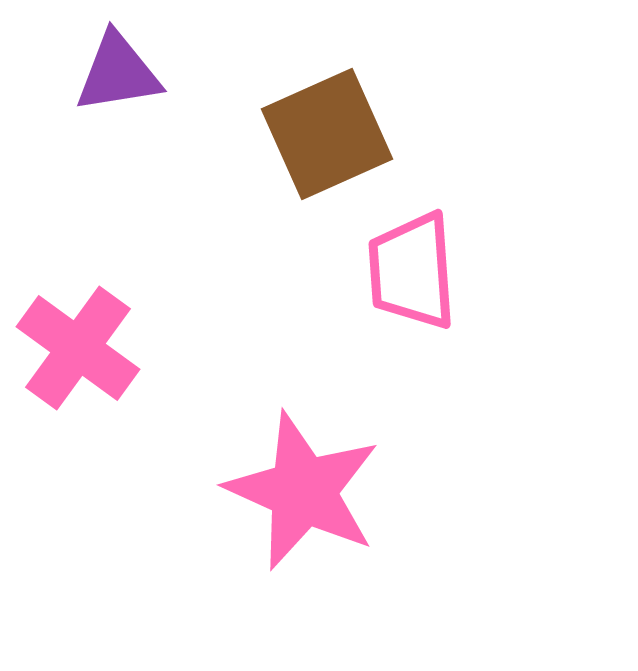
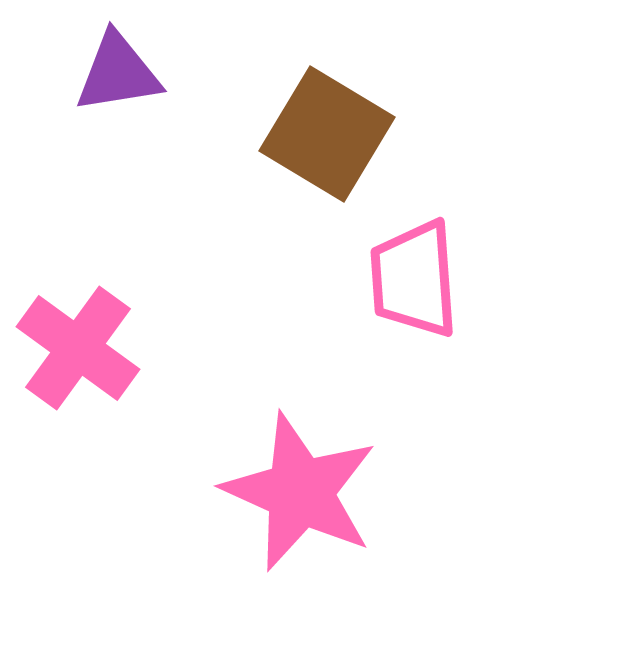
brown square: rotated 35 degrees counterclockwise
pink trapezoid: moved 2 px right, 8 px down
pink star: moved 3 px left, 1 px down
